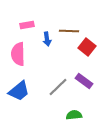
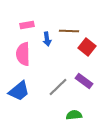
pink semicircle: moved 5 px right
